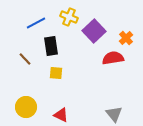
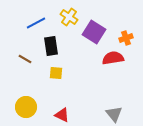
yellow cross: rotated 12 degrees clockwise
purple square: moved 1 px down; rotated 15 degrees counterclockwise
orange cross: rotated 24 degrees clockwise
brown line: rotated 16 degrees counterclockwise
red triangle: moved 1 px right
